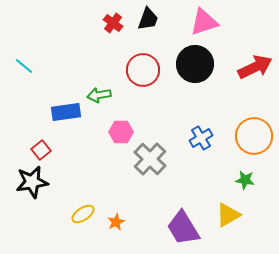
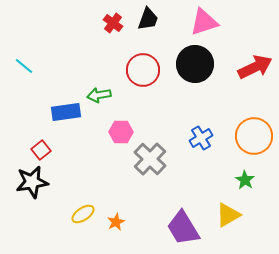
green star: rotated 24 degrees clockwise
